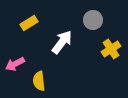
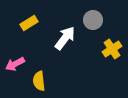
white arrow: moved 3 px right, 4 px up
yellow cross: moved 1 px right
